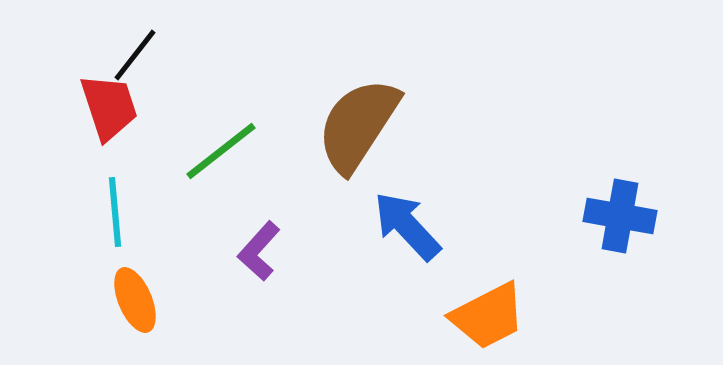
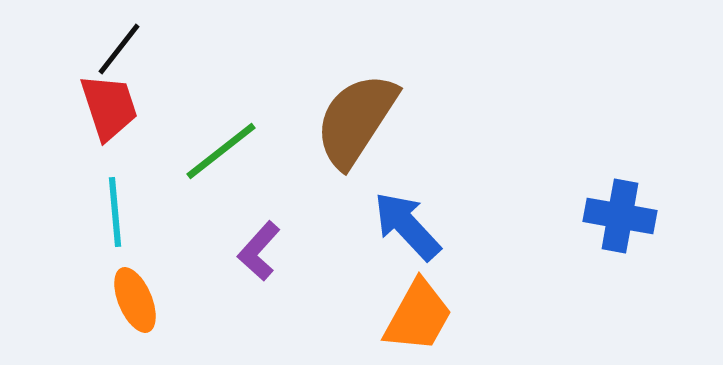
black line: moved 16 px left, 6 px up
brown semicircle: moved 2 px left, 5 px up
orange trapezoid: moved 70 px left; rotated 34 degrees counterclockwise
